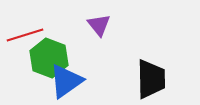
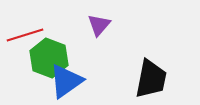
purple triangle: rotated 20 degrees clockwise
black trapezoid: rotated 12 degrees clockwise
